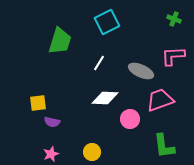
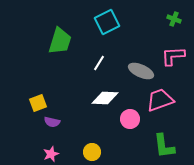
yellow square: rotated 12 degrees counterclockwise
